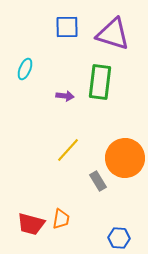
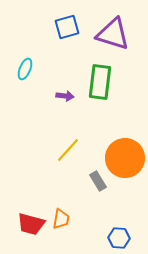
blue square: rotated 15 degrees counterclockwise
